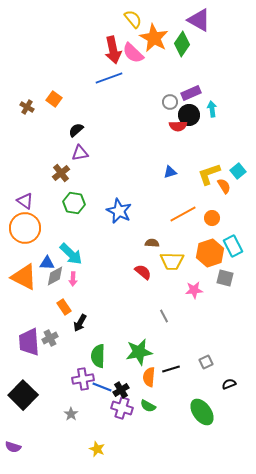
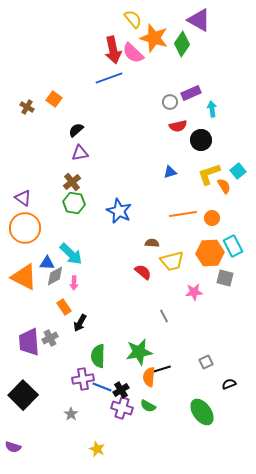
orange star at (154, 38): rotated 12 degrees counterclockwise
black circle at (189, 115): moved 12 px right, 25 px down
red semicircle at (178, 126): rotated 12 degrees counterclockwise
brown cross at (61, 173): moved 11 px right, 9 px down
purple triangle at (25, 201): moved 2 px left, 3 px up
orange line at (183, 214): rotated 20 degrees clockwise
orange hexagon at (210, 253): rotated 16 degrees clockwise
yellow trapezoid at (172, 261): rotated 15 degrees counterclockwise
pink arrow at (73, 279): moved 1 px right, 4 px down
pink star at (194, 290): moved 2 px down
black line at (171, 369): moved 9 px left
